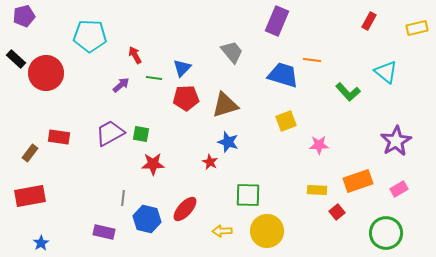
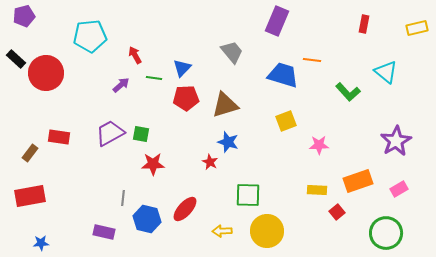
red rectangle at (369, 21): moved 5 px left, 3 px down; rotated 18 degrees counterclockwise
cyan pentagon at (90, 36): rotated 8 degrees counterclockwise
blue star at (41, 243): rotated 28 degrees clockwise
